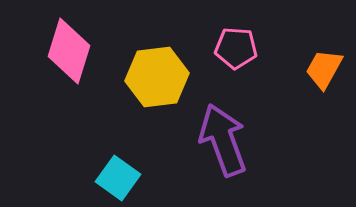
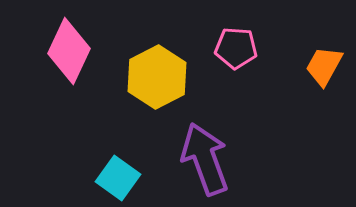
pink diamond: rotated 8 degrees clockwise
orange trapezoid: moved 3 px up
yellow hexagon: rotated 20 degrees counterclockwise
purple arrow: moved 18 px left, 19 px down
